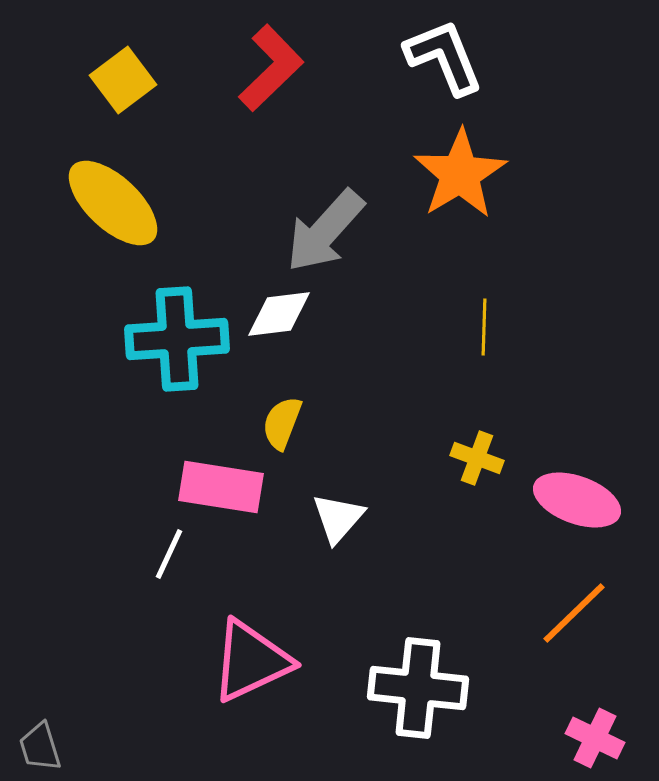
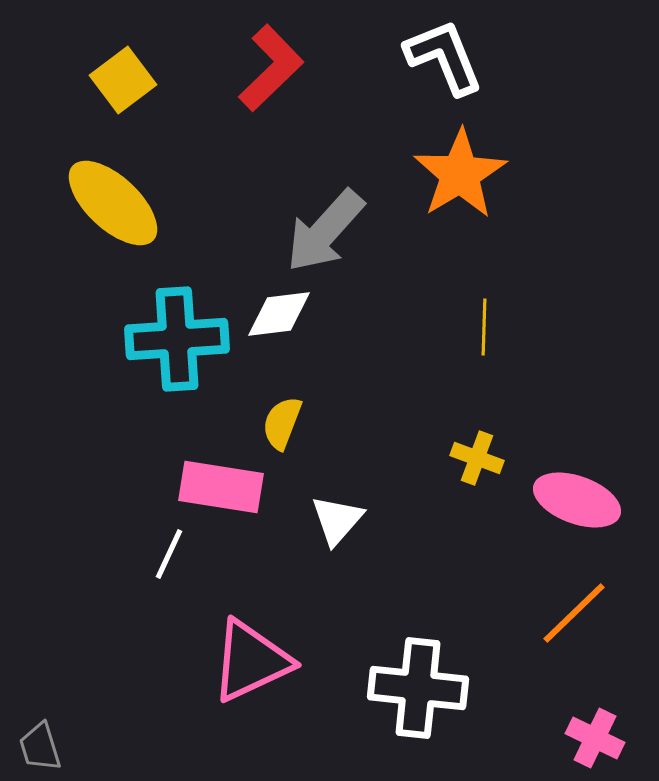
white triangle: moved 1 px left, 2 px down
